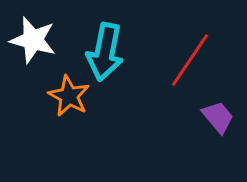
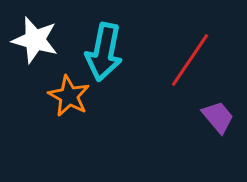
white star: moved 2 px right
cyan arrow: moved 1 px left
